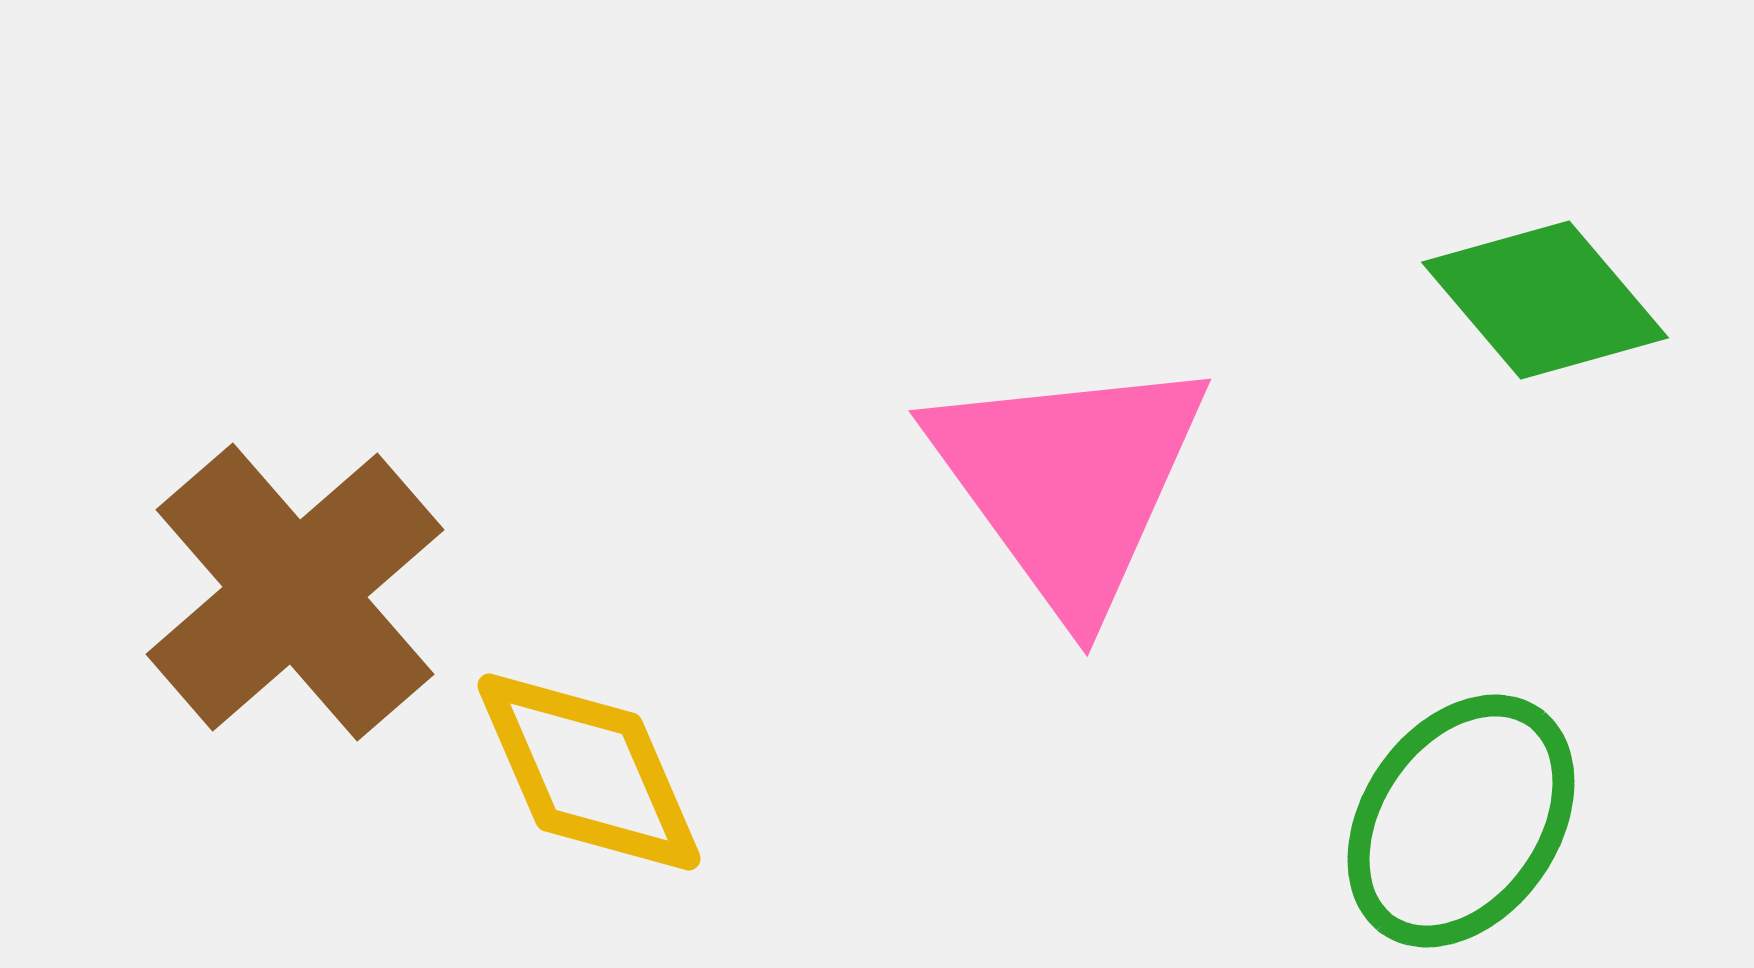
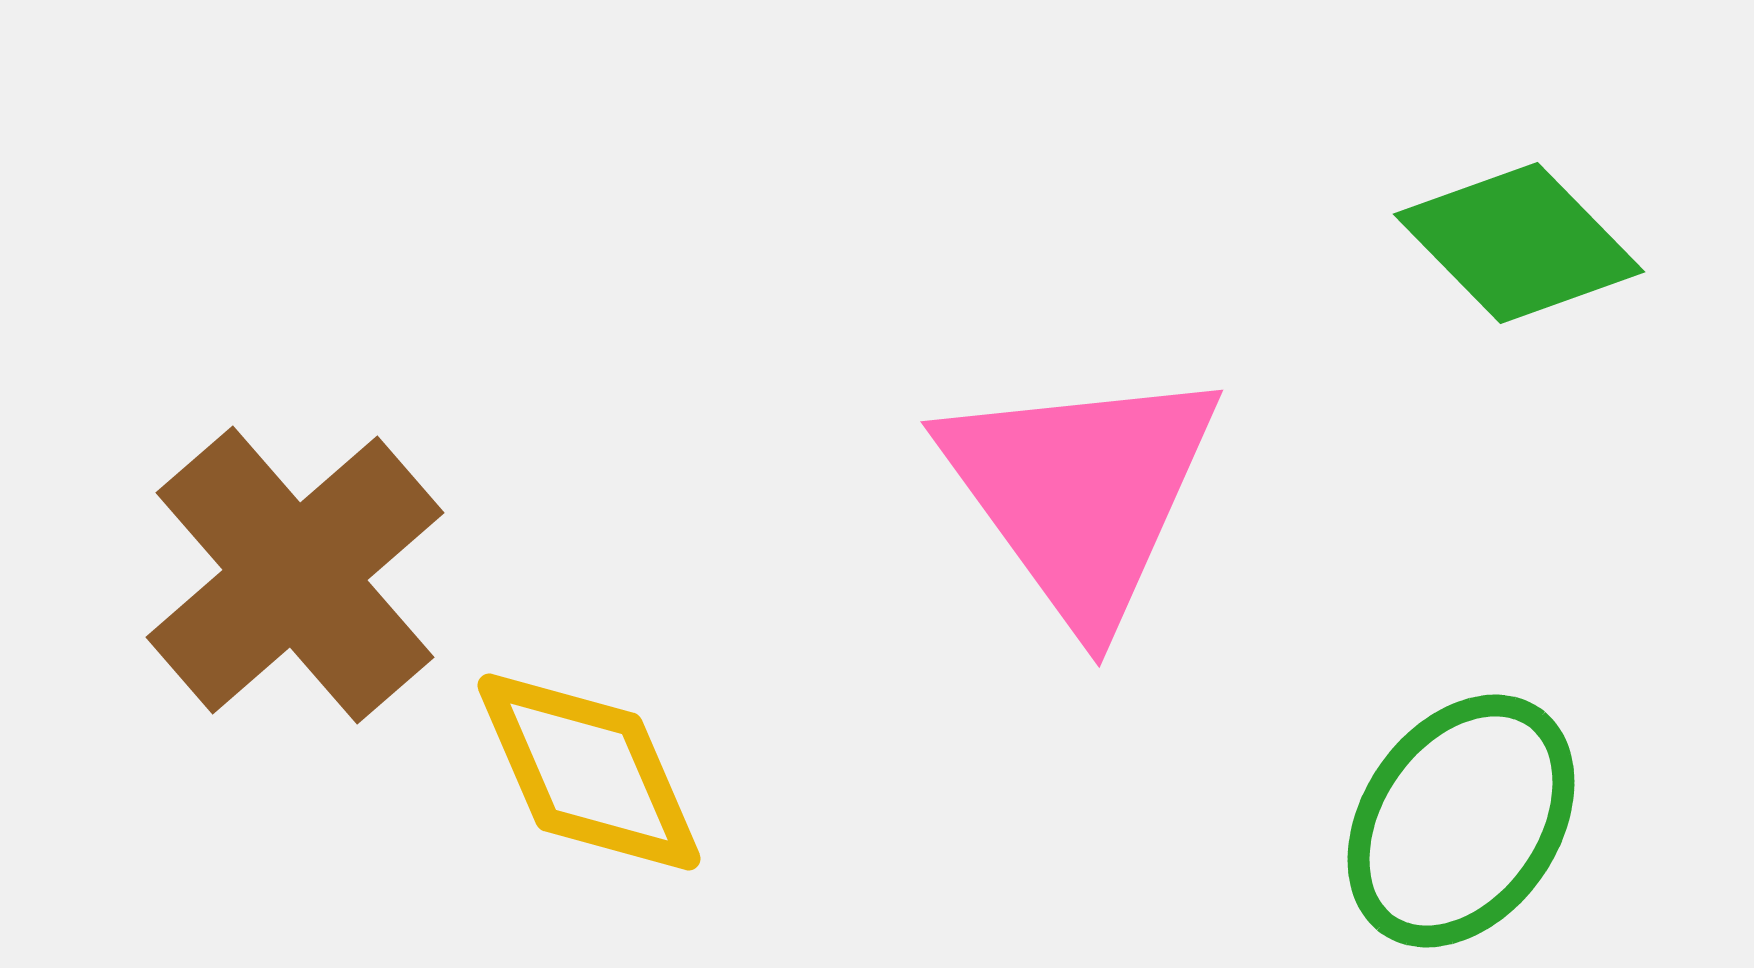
green diamond: moved 26 px left, 57 px up; rotated 4 degrees counterclockwise
pink triangle: moved 12 px right, 11 px down
brown cross: moved 17 px up
